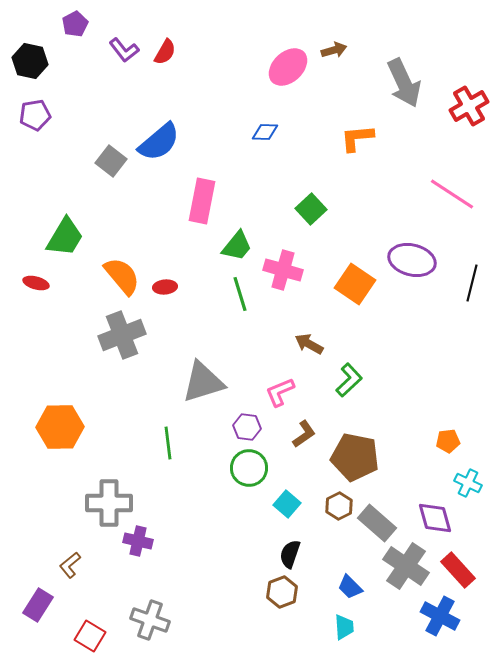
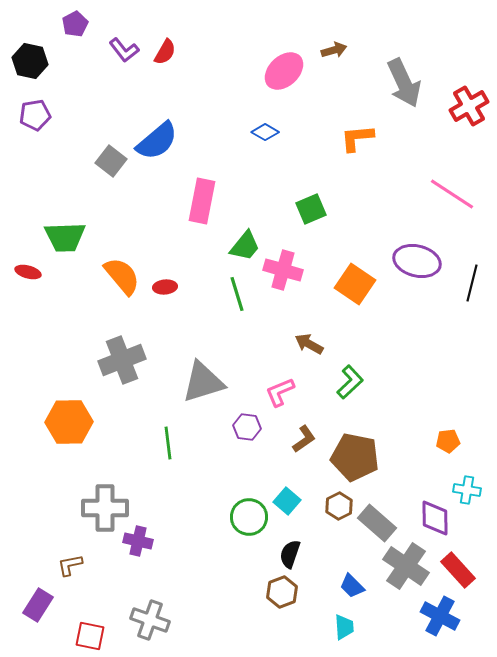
pink ellipse at (288, 67): moved 4 px left, 4 px down
blue diamond at (265, 132): rotated 28 degrees clockwise
blue semicircle at (159, 142): moved 2 px left, 1 px up
green square at (311, 209): rotated 20 degrees clockwise
green trapezoid at (65, 237): rotated 57 degrees clockwise
green trapezoid at (237, 246): moved 8 px right
purple ellipse at (412, 260): moved 5 px right, 1 px down
red ellipse at (36, 283): moved 8 px left, 11 px up
green line at (240, 294): moved 3 px left
gray cross at (122, 335): moved 25 px down
green L-shape at (349, 380): moved 1 px right, 2 px down
orange hexagon at (60, 427): moved 9 px right, 5 px up
brown L-shape at (304, 434): moved 5 px down
green circle at (249, 468): moved 49 px down
cyan cross at (468, 483): moved 1 px left, 7 px down; rotated 16 degrees counterclockwise
gray cross at (109, 503): moved 4 px left, 5 px down
cyan square at (287, 504): moved 3 px up
purple diamond at (435, 518): rotated 15 degrees clockwise
brown L-shape at (70, 565): rotated 28 degrees clockwise
blue trapezoid at (350, 587): moved 2 px right, 1 px up
red square at (90, 636): rotated 20 degrees counterclockwise
